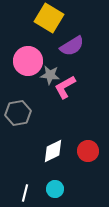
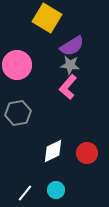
yellow square: moved 2 px left
pink circle: moved 11 px left, 4 px down
gray star: moved 20 px right, 10 px up
pink L-shape: moved 3 px right; rotated 20 degrees counterclockwise
red circle: moved 1 px left, 2 px down
cyan circle: moved 1 px right, 1 px down
white line: rotated 24 degrees clockwise
